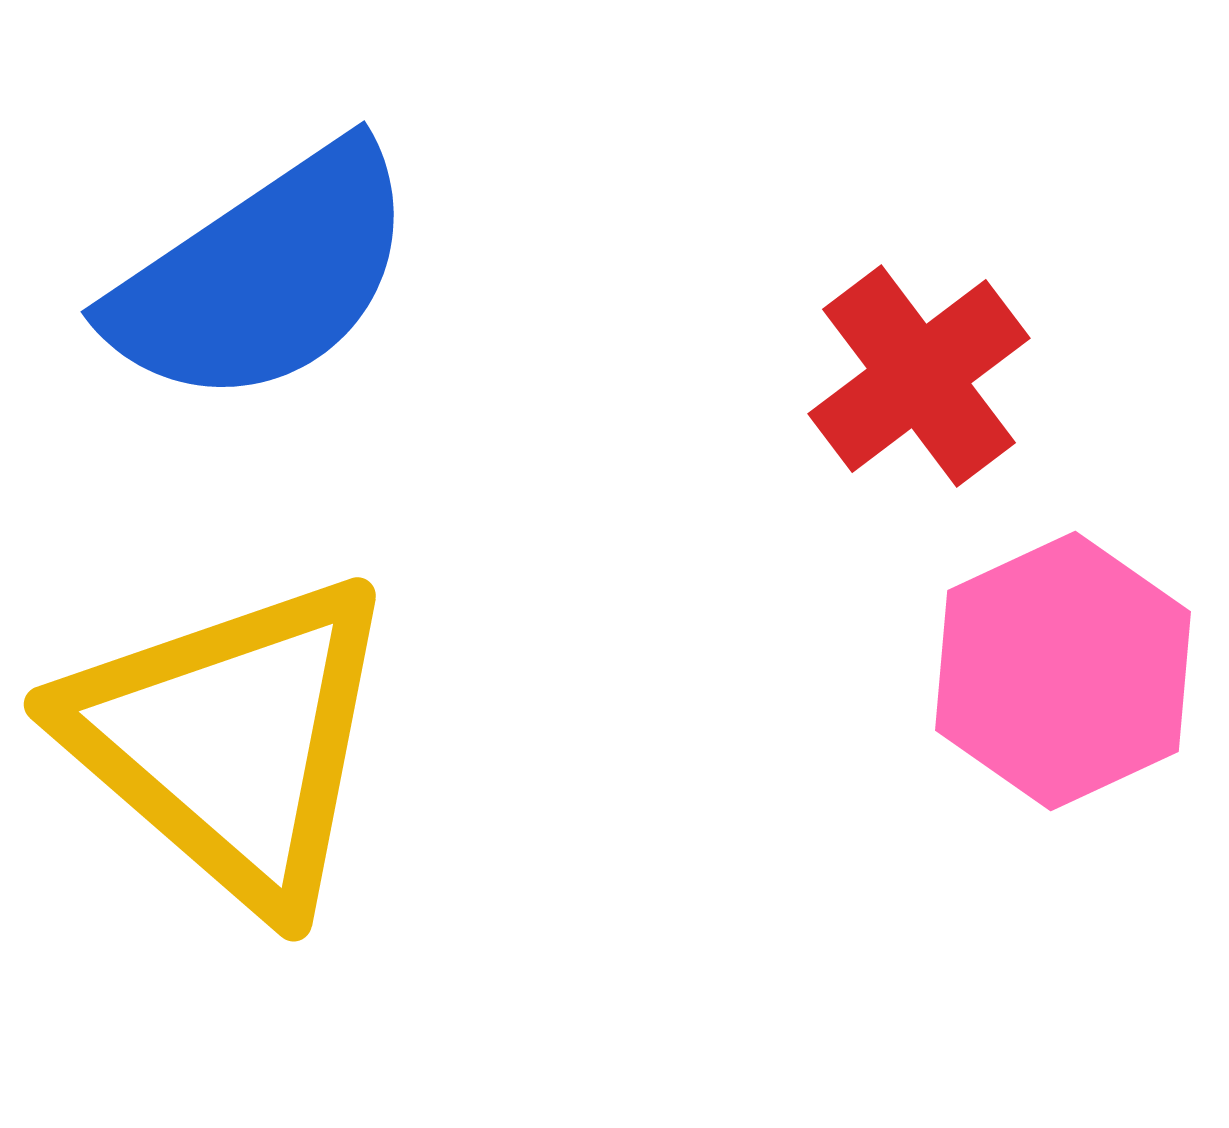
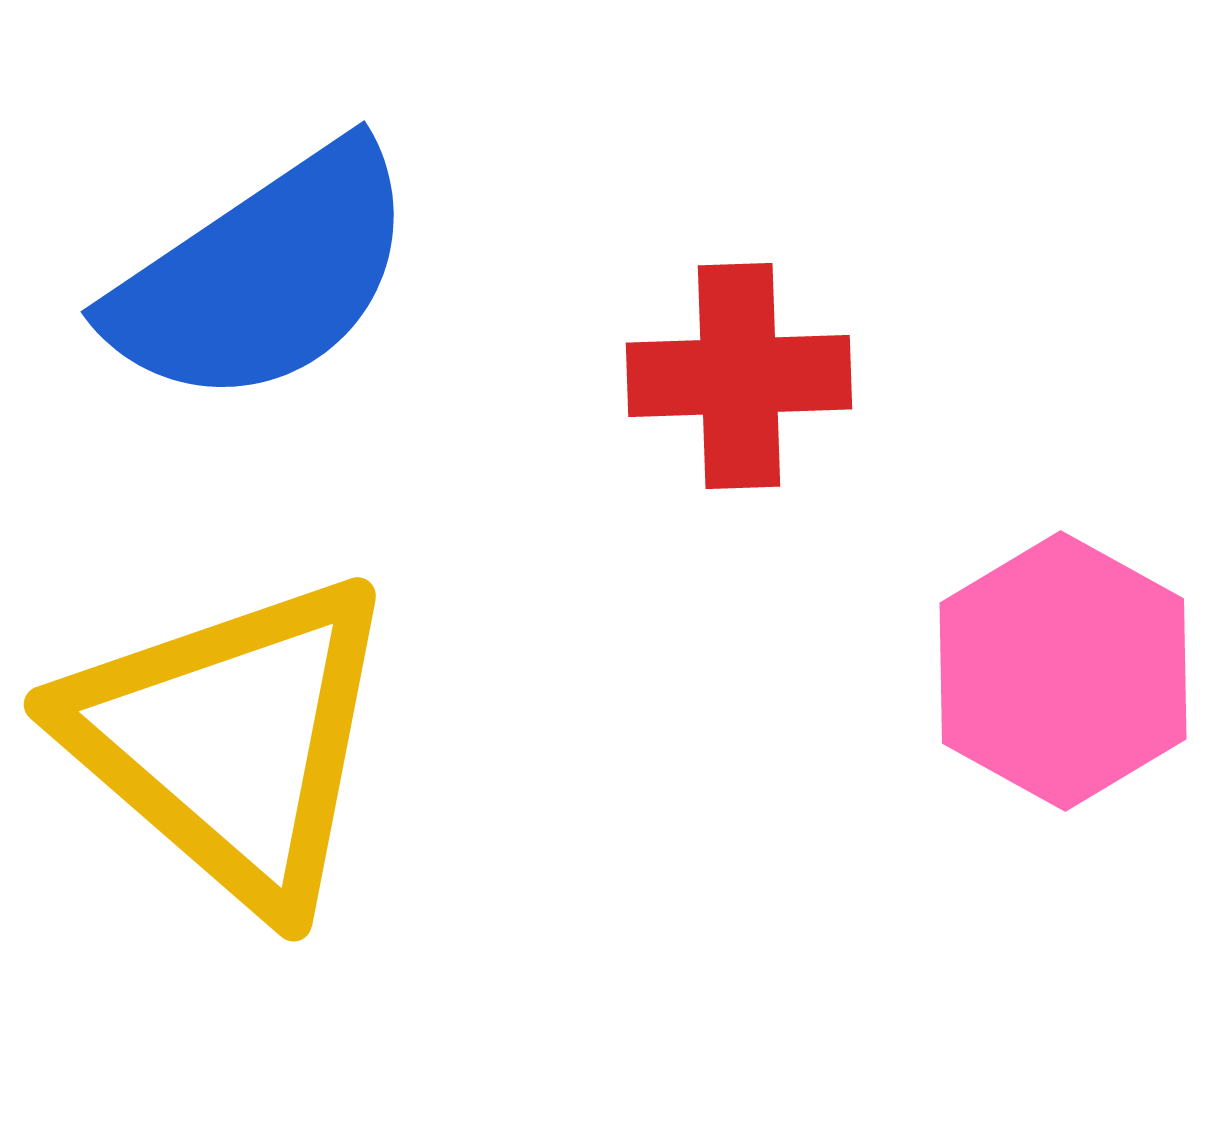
red cross: moved 180 px left; rotated 35 degrees clockwise
pink hexagon: rotated 6 degrees counterclockwise
